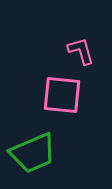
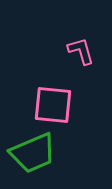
pink square: moved 9 px left, 10 px down
